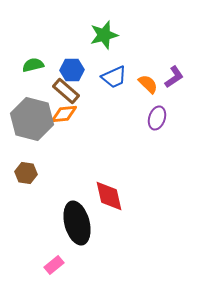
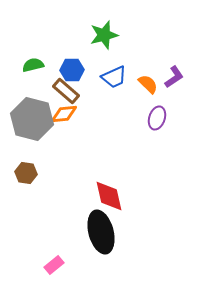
black ellipse: moved 24 px right, 9 px down
